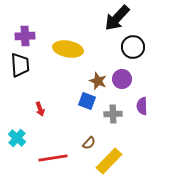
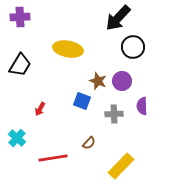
black arrow: moved 1 px right
purple cross: moved 5 px left, 19 px up
black trapezoid: rotated 35 degrees clockwise
purple circle: moved 2 px down
blue square: moved 5 px left
red arrow: rotated 48 degrees clockwise
gray cross: moved 1 px right
yellow rectangle: moved 12 px right, 5 px down
